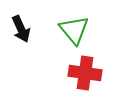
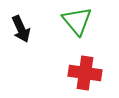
green triangle: moved 3 px right, 9 px up
